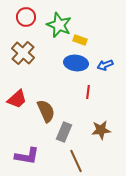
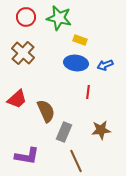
green star: moved 7 px up; rotated 10 degrees counterclockwise
